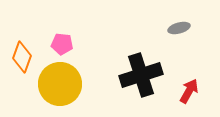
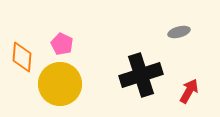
gray ellipse: moved 4 px down
pink pentagon: rotated 20 degrees clockwise
orange diamond: rotated 16 degrees counterclockwise
